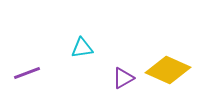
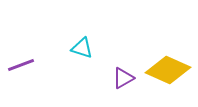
cyan triangle: rotated 25 degrees clockwise
purple line: moved 6 px left, 8 px up
